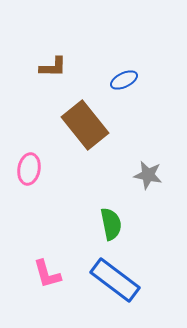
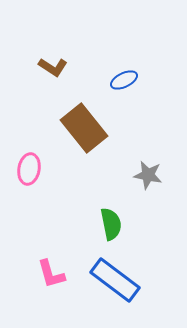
brown L-shape: rotated 32 degrees clockwise
brown rectangle: moved 1 px left, 3 px down
pink L-shape: moved 4 px right
